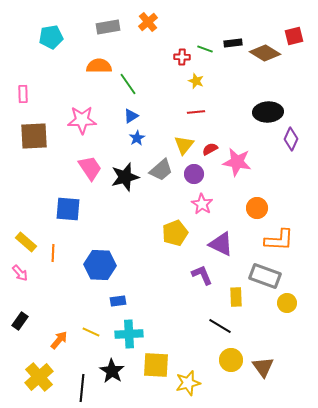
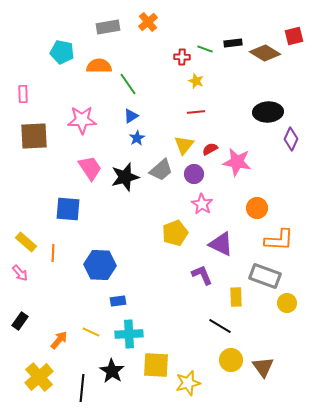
cyan pentagon at (51, 37): moved 11 px right, 15 px down; rotated 20 degrees clockwise
